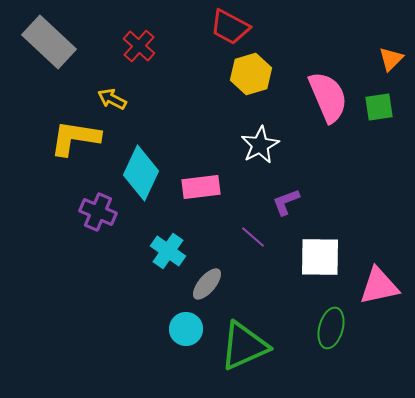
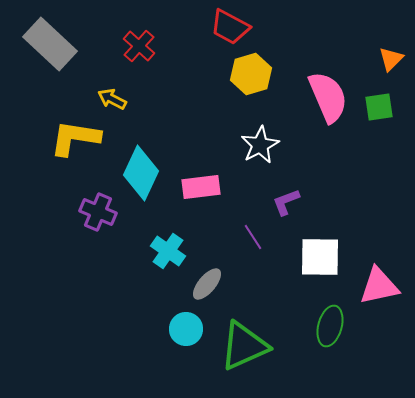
gray rectangle: moved 1 px right, 2 px down
purple line: rotated 16 degrees clockwise
green ellipse: moved 1 px left, 2 px up
